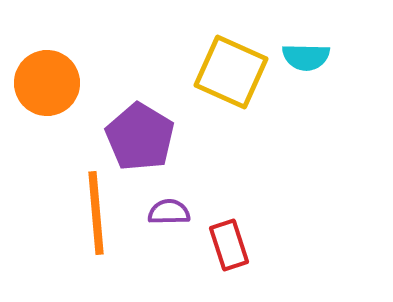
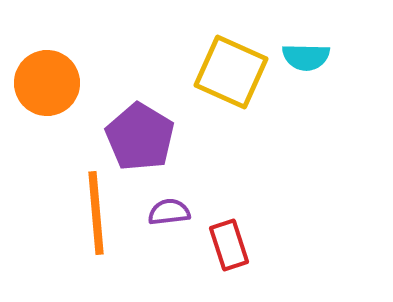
purple semicircle: rotated 6 degrees counterclockwise
